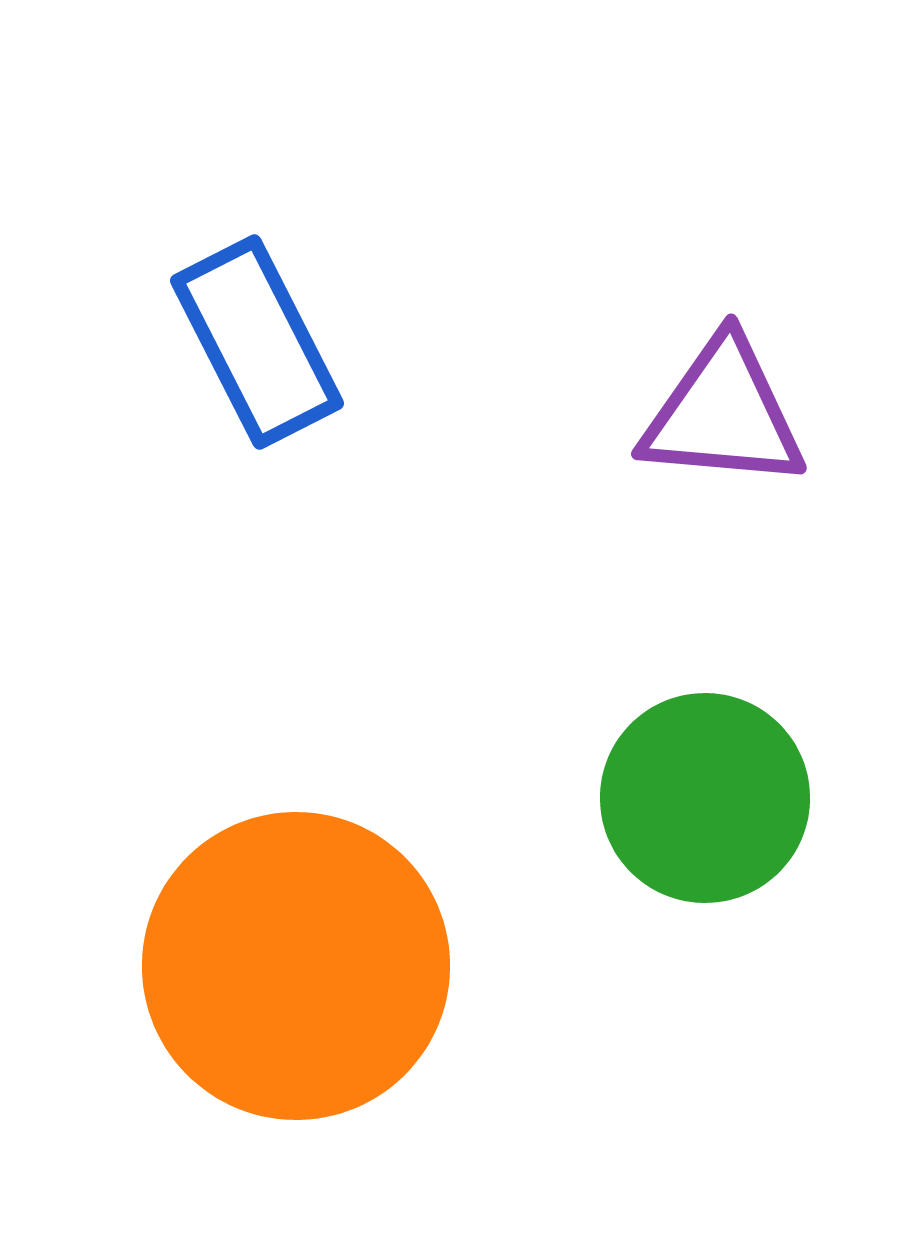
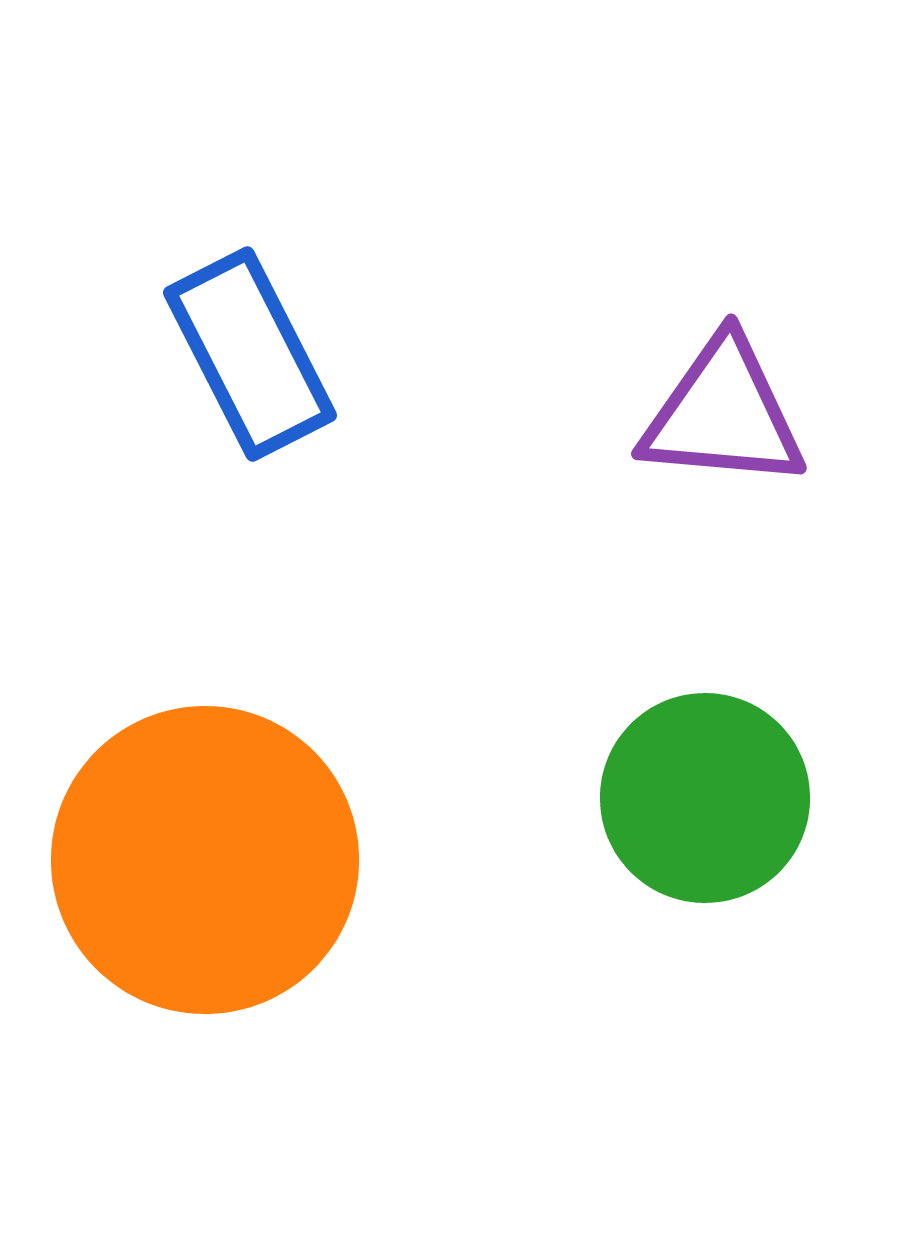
blue rectangle: moved 7 px left, 12 px down
orange circle: moved 91 px left, 106 px up
